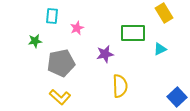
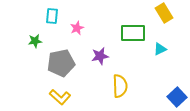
purple star: moved 5 px left, 2 px down
